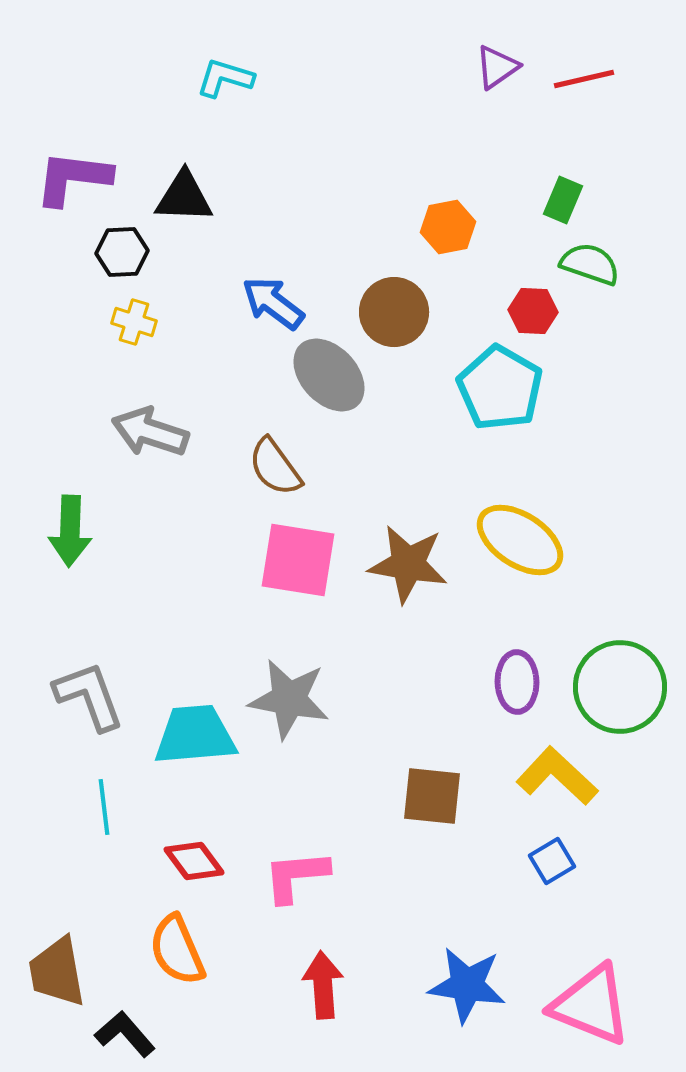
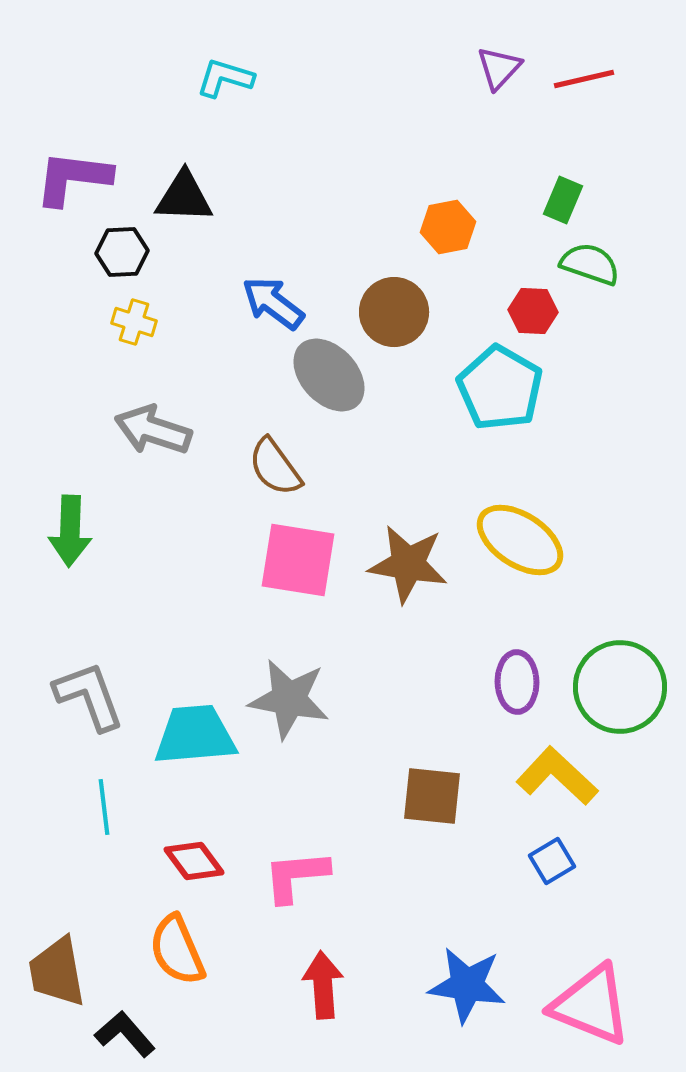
purple triangle: moved 2 px right, 1 px down; rotated 12 degrees counterclockwise
gray arrow: moved 3 px right, 2 px up
